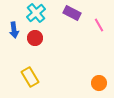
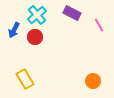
cyan cross: moved 1 px right, 2 px down
blue arrow: rotated 35 degrees clockwise
red circle: moved 1 px up
yellow rectangle: moved 5 px left, 2 px down
orange circle: moved 6 px left, 2 px up
